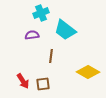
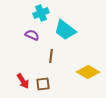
purple semicircle: rotated 32 degrees clockwise
